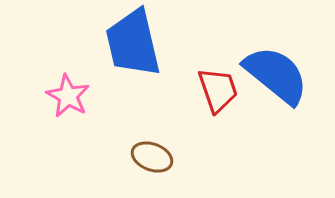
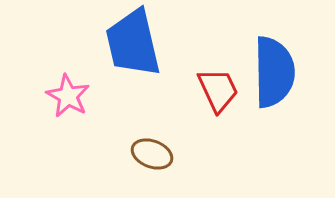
blue semicircle: moved 2 px left, 3 px up; rotated 50 degrees clockwise
red trapezoid: rotated 6 degrees counterclockwise
brown ellipse: moved 3 px up
